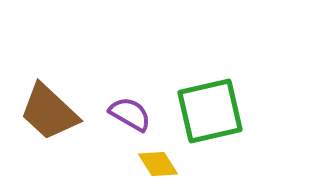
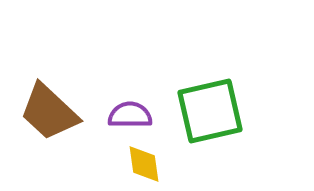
purple semicircle: moved 1 px down; rotated 30 degrees counterclockwise
yellow diamond: moved 14 px left; rotated 24 degrees clockwise
